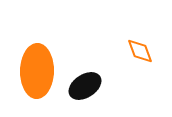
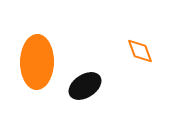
orange ellipse: moved 9 px up
